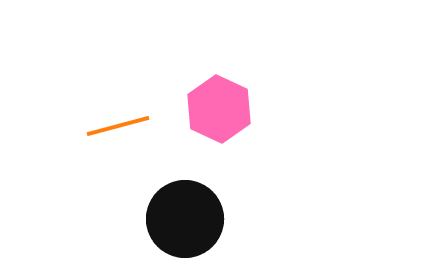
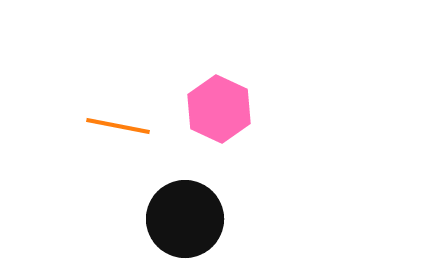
orange line: rotated 26 degrees clockwise
